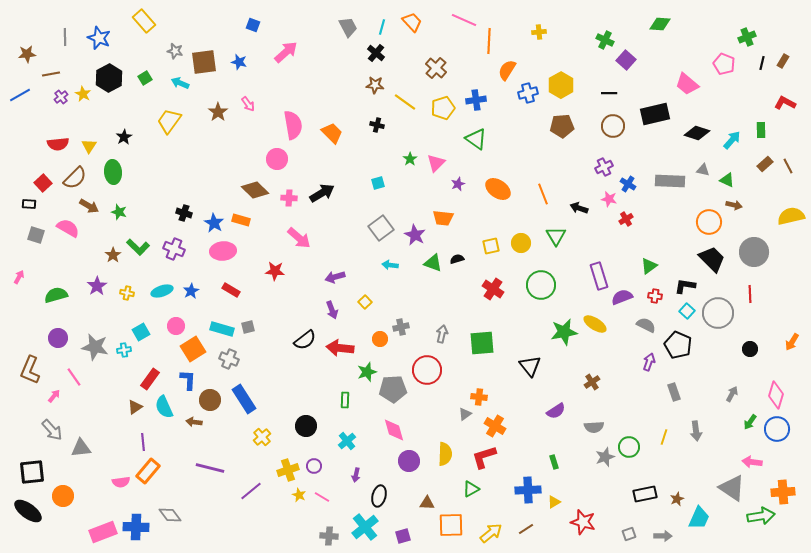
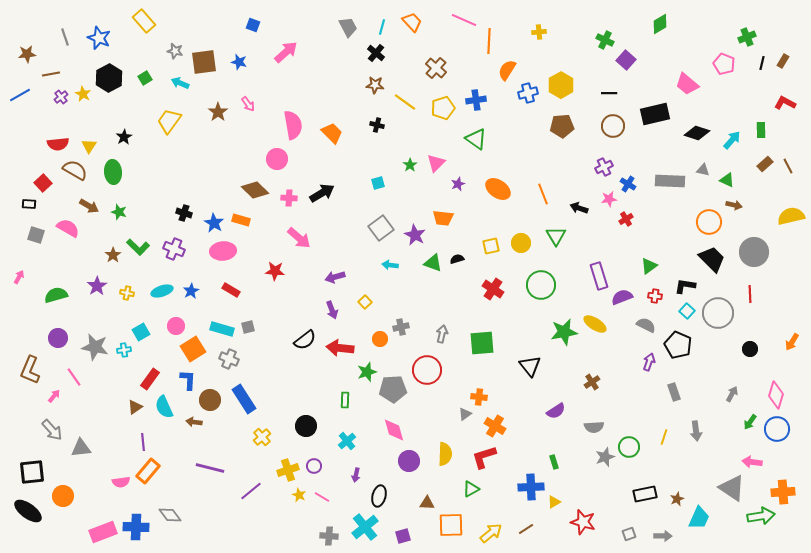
green diamond at (660, 24): rotated 35 degrees counterclockwise
gray line at (65, 37): rotated 18 degrees counterclockwise
green star at (410, 159): moved 6 px down
brown semicircle at (75, 178): moved 8 px up; rotated 105 degrees counterclockwise
pink star at (609, 199): rotated 21 degrees counterclockwise
blue cross at (528, 490): moved 3 px right, 3 px up
